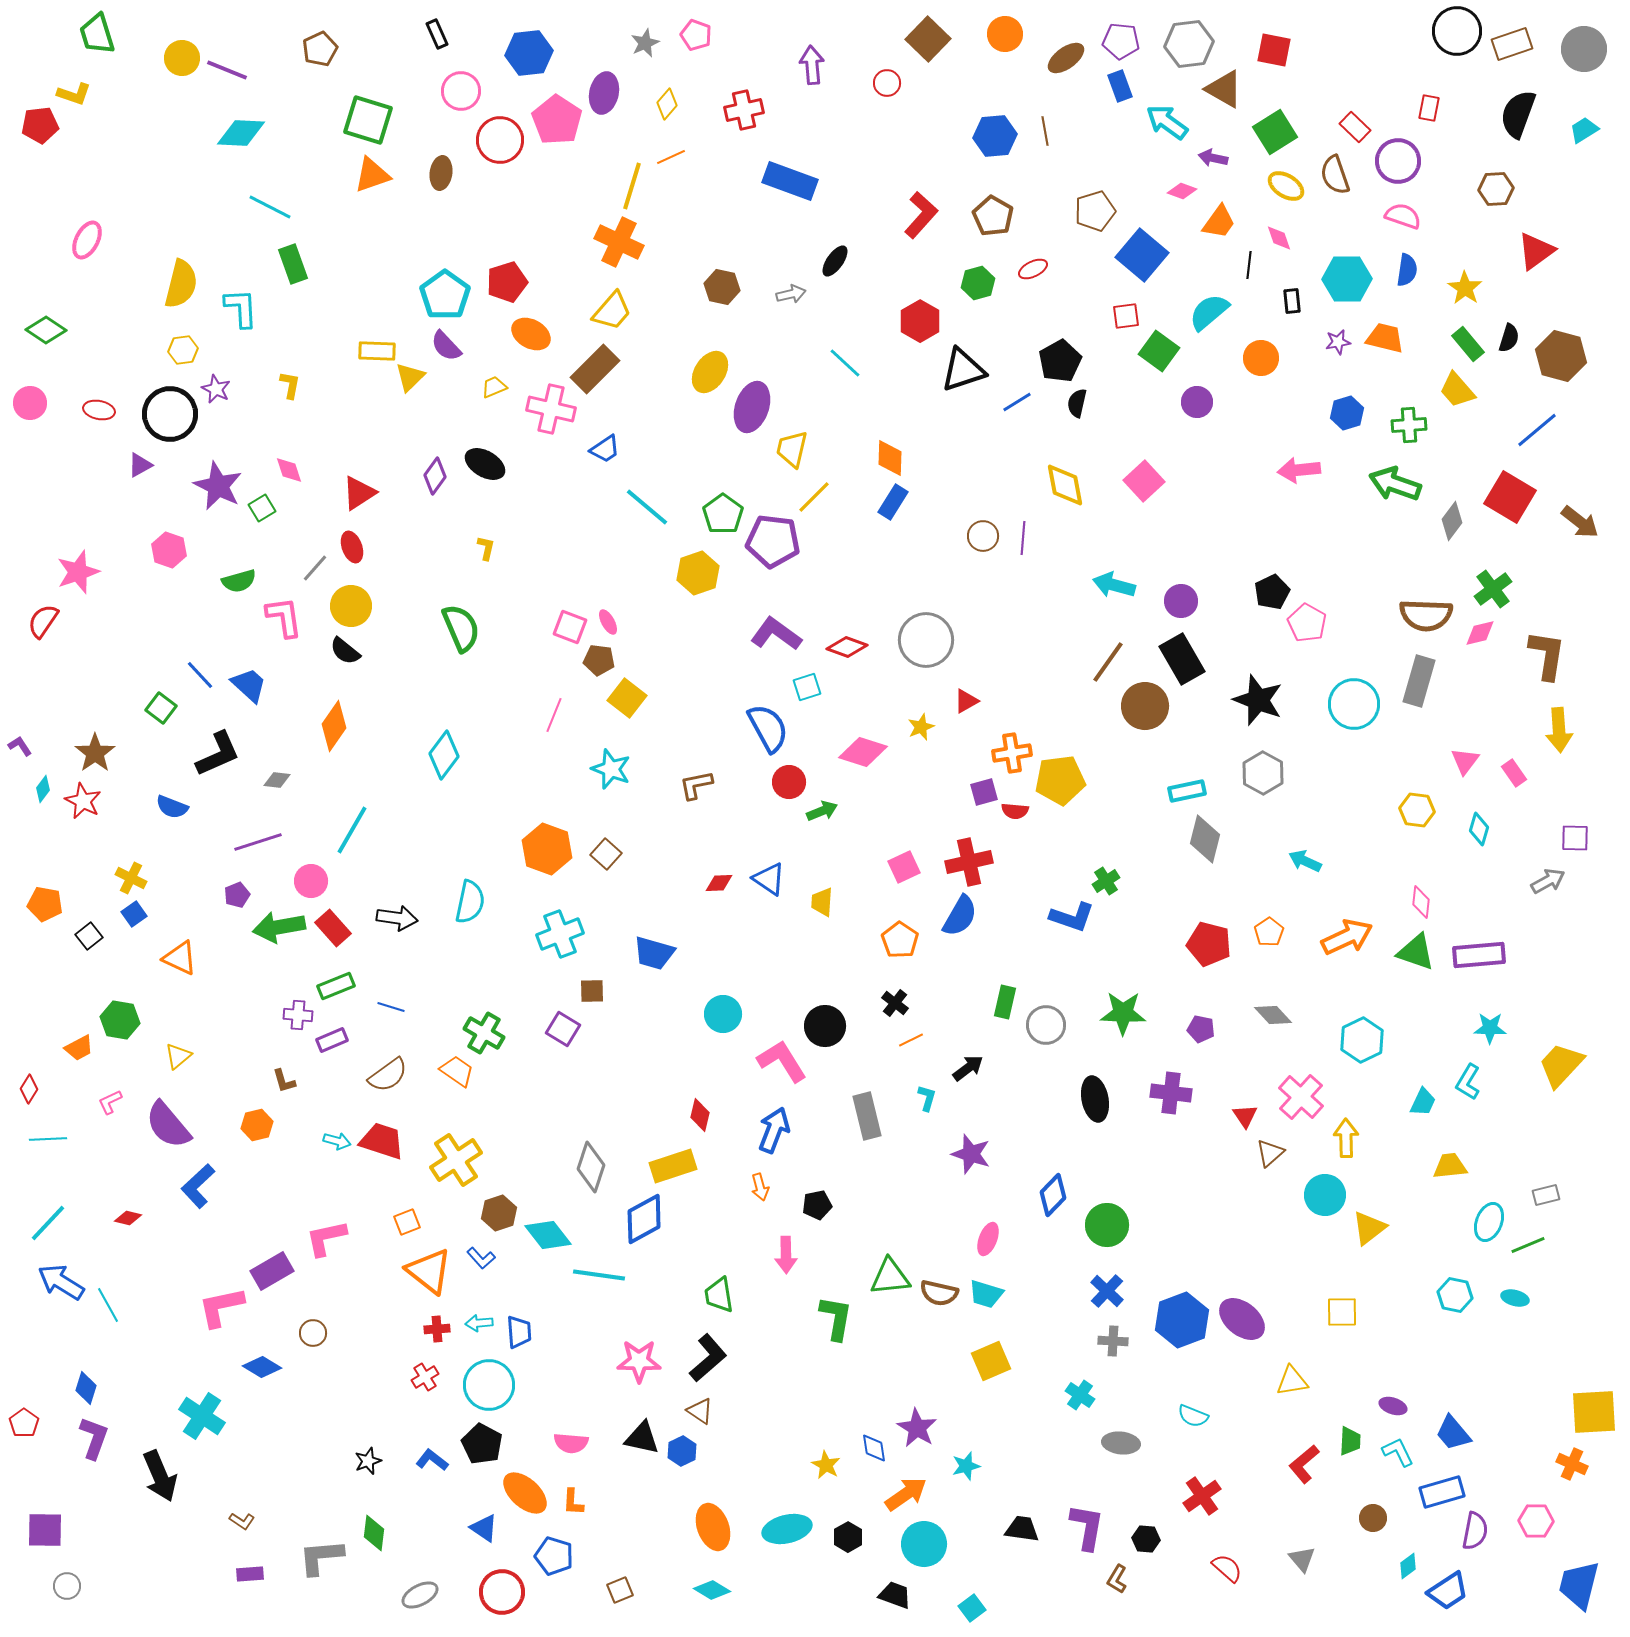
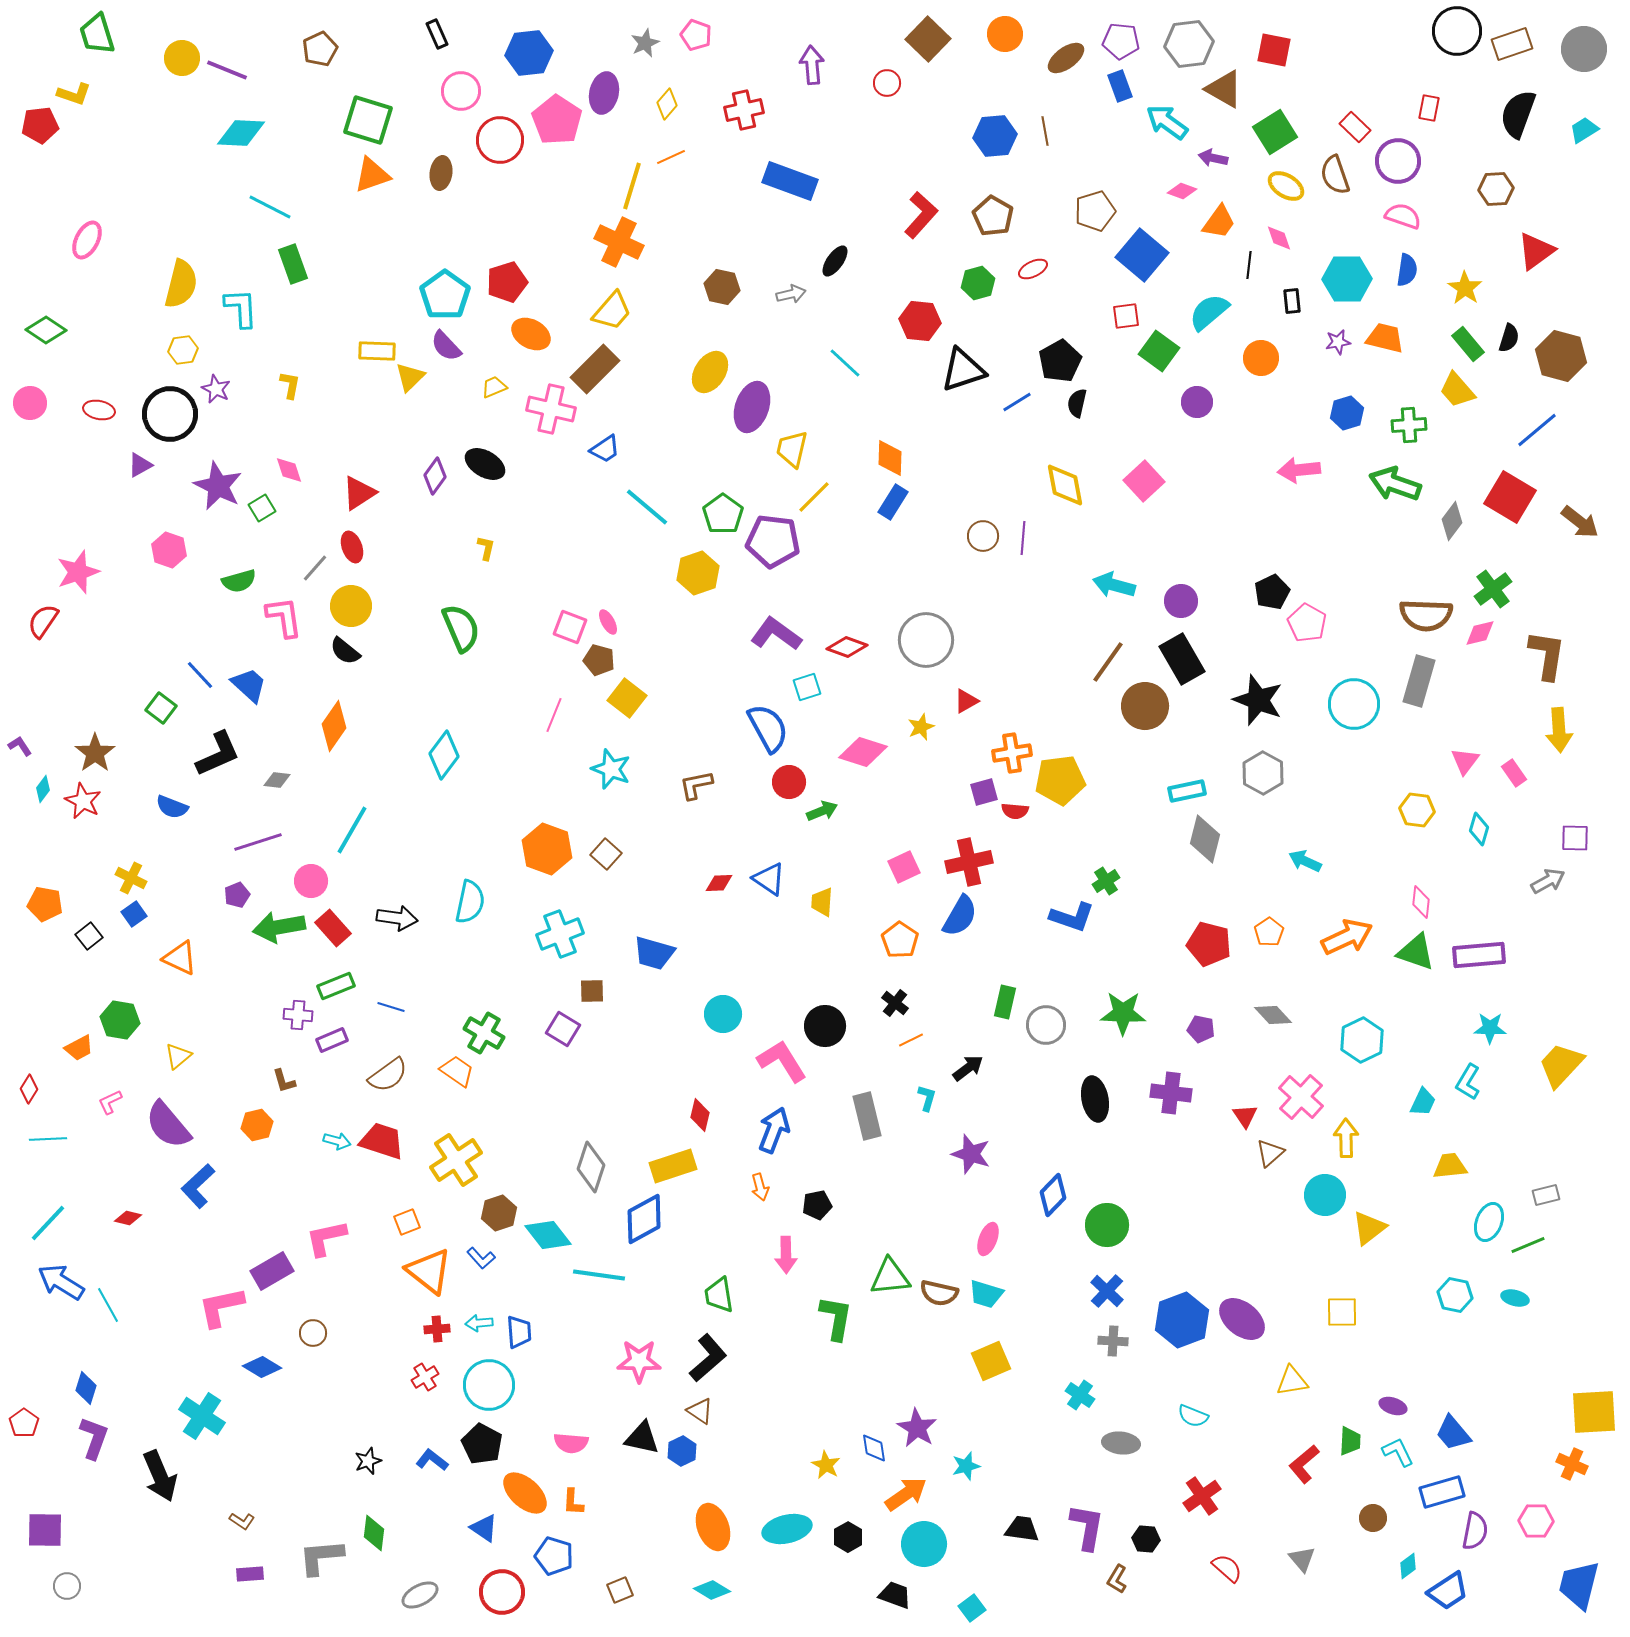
red hexagon at (920, 321): rotated 24 degrees counterclockwise
brown pentagon at (599, 660): rotated 8 degrees clockwise
